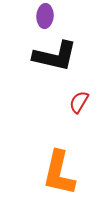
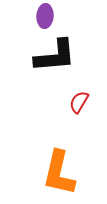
black L-shape: rotated 18 degrees counterclockwise
